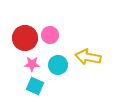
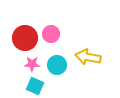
pink circle: moved 1 px right, 1 px up
cyan circle: moved 1 px left
